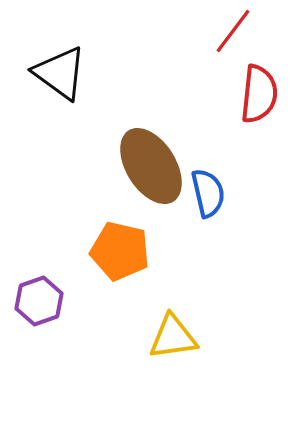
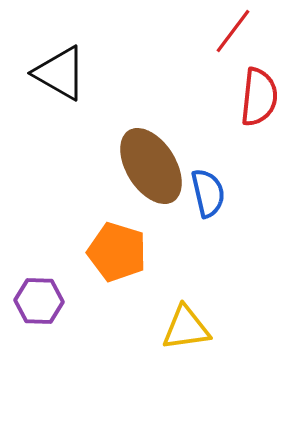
black triangle: rotated 6 degrees counterclockwise
red semicircle: moved 3 px down
orange pentagon: moved 3 px left, 1 px down; rotated 4 degrees clockwise
purple hexagon: rotated 21 degrees clockwise
yellow triangle: moved 13 px right, 9 px up
